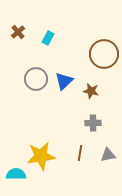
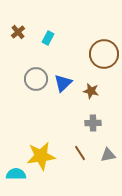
blue triangle: moved 1 px left, 2 px down
brown line: rotated 42 degrees counterclockwise
